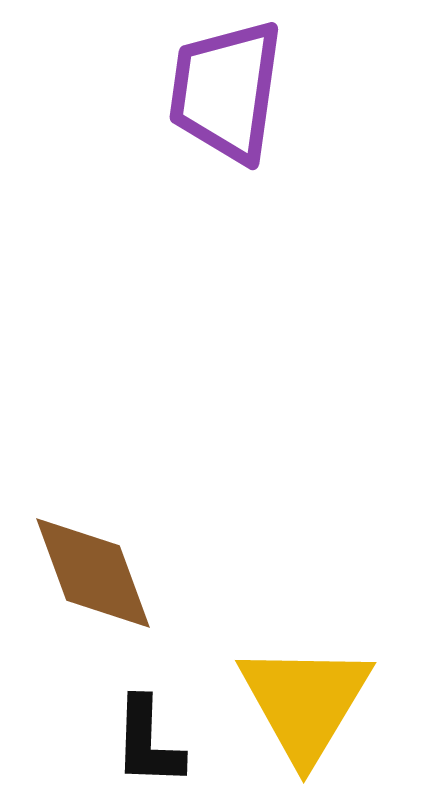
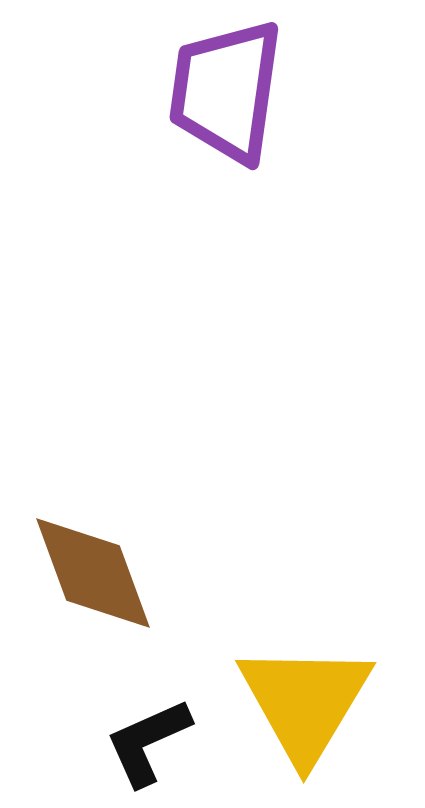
black L-shape: rotated 64 degrees clockwise
